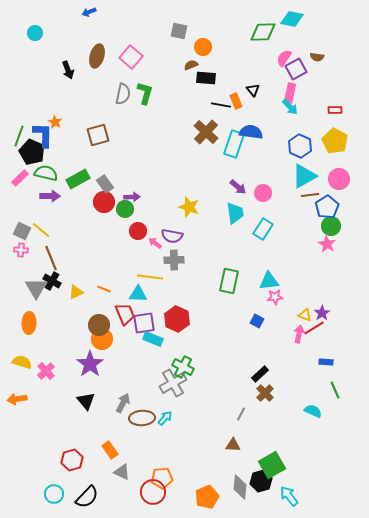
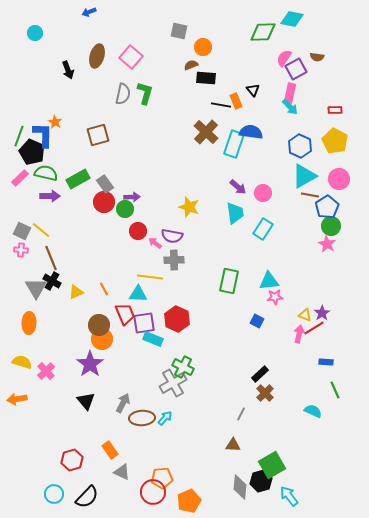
brown line at (310, 195): rotated 18 degrees clockwise
orange line at (104, 289): rotated 40 degrees clockwise
orange pentagon at (207, 497): moved 18 px left, 4 px down
